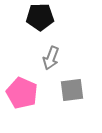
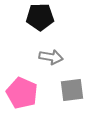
gray arrow: moved 1 px up; rotated 100 degrees counterclockwise
